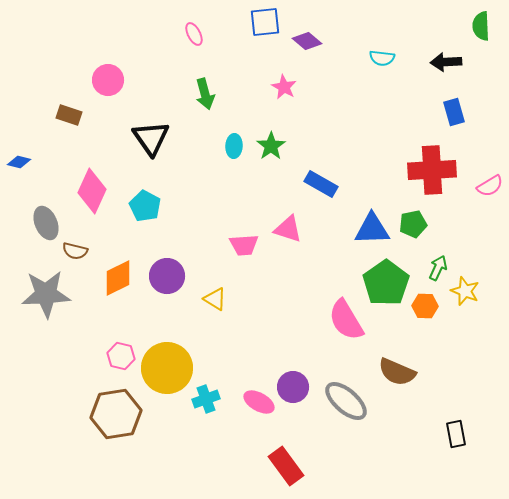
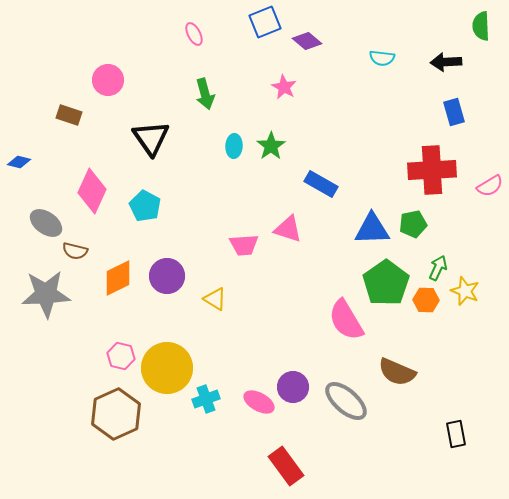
blue square at (265, 22): rotated 16 degrees counterclockwise
gray ellipse at (46, 223): rotated 32 degrees counterclockwise
orange hexagon at (425, 306): moved 1 px right, 6 px up
brown hexagon at (116, 414): rotated 15 degrees counterclockwise
